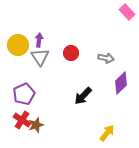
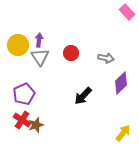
yellow arrow: moved 16 px right
